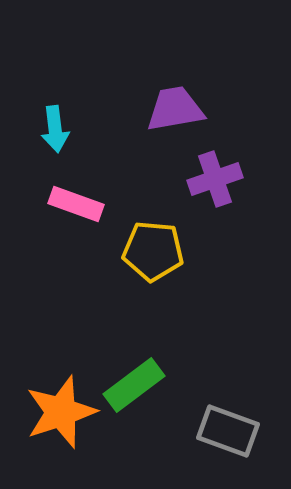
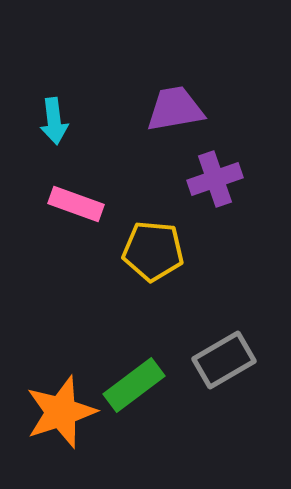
cyan arrow: moved 1 px left, 8 px up
gray rectangle: moved 4 px left, 71 px up; rotated 50 degrees counterclockwise
